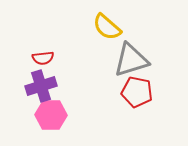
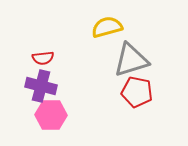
yellow semicircle: rotated 124 degrees clockwise
purple cross: rotated 32 degrees clockwise
